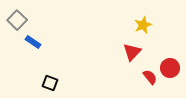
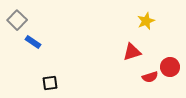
yellow star: moved 3 px right, 4 px up
red triangle: rotated 30 degrees clockwise
red circle: moved 1 px up
red semicircle: rotated 112 degrees clockwise
black square: rotated 28 degrees counterclockwise
